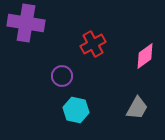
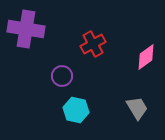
purple cross: moved 6 px down
pink diamond: moved 1 px right, 1 px down
gray trapezoid: rotated 60 degrees counterclockwise
